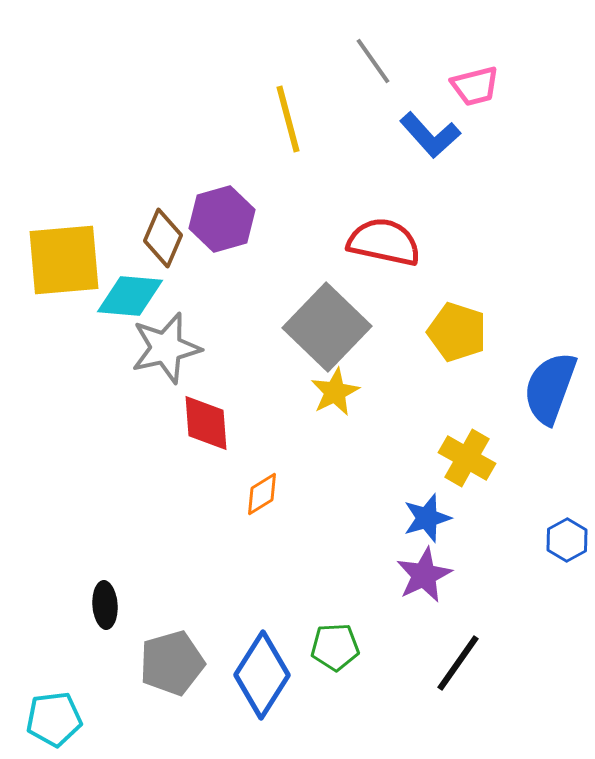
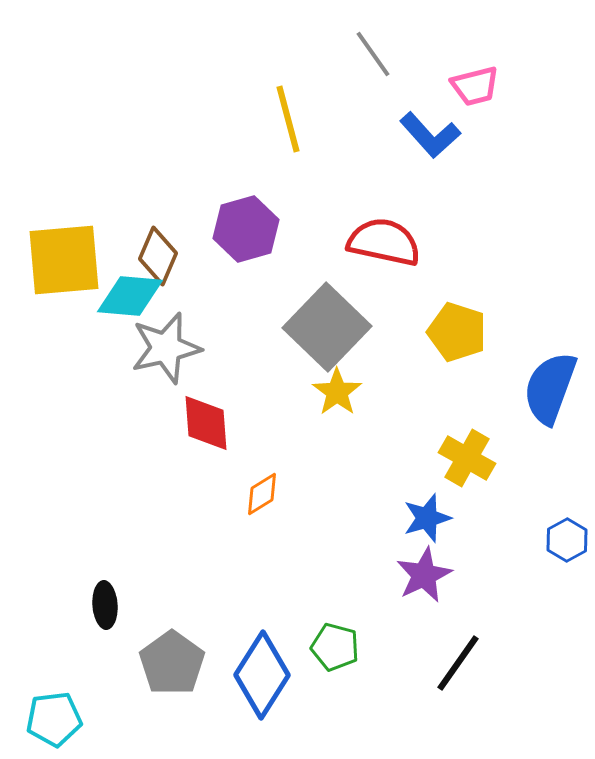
gray line: moved 7 px up
purple hexagon: moved 24 px right, 10 px down
brown diamond: moved 5 px left, 18 px down
yellow star: moved 2 px right; rotated 9 degrees counterclockwise
green pentagon: rotated 18 degrees clockwise
gray pentagon: rotated 20 degrees counterclockwise
